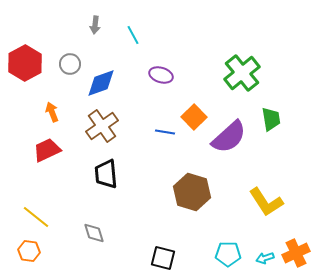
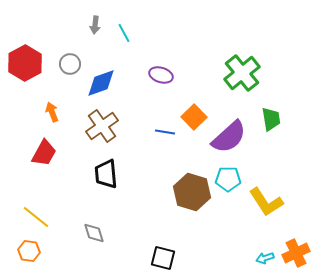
cyan line: moved 9 px left, 2 px up
red trapezoid: moved 3 px left, 3 px down; rotated 144 degrees clockwise
cyan pentagon: moved 75 px up
